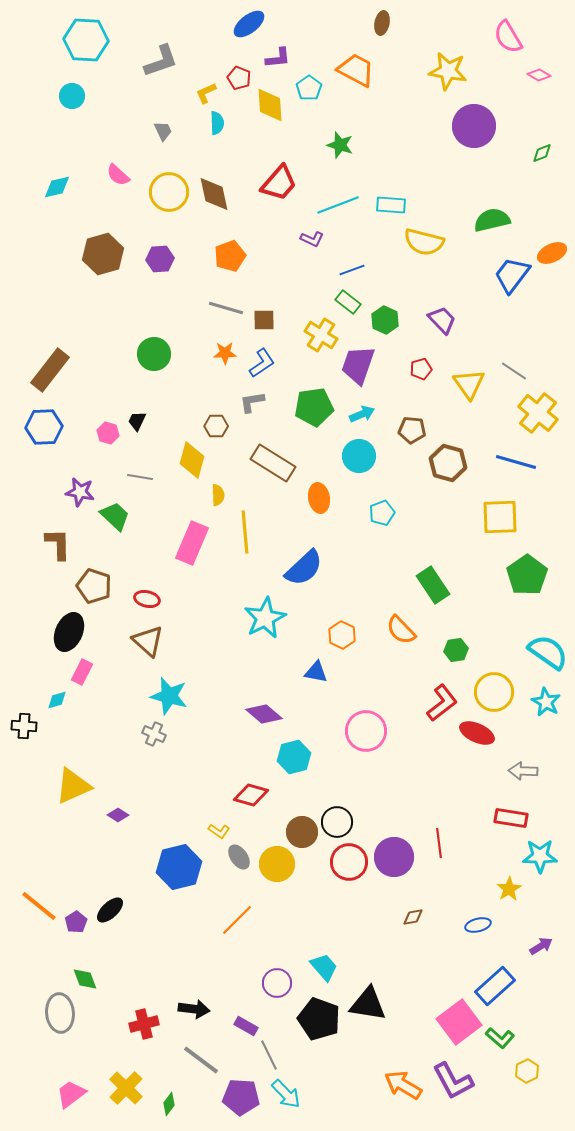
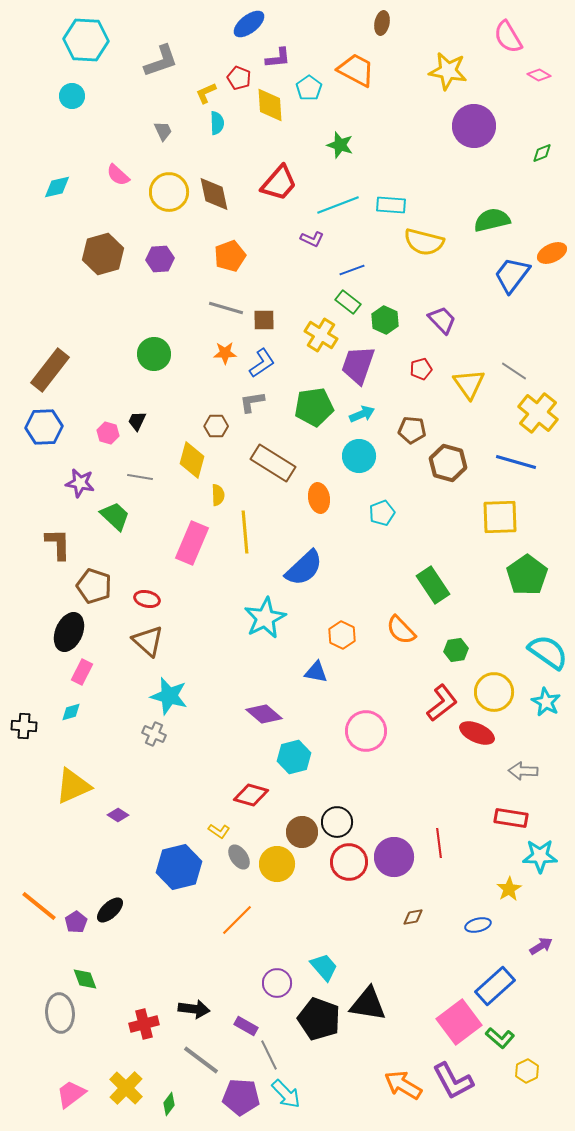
purple star at (80, 492): moved 9 px up
cyan diamond at (57, 700): moved 14 px right, 12 px down
